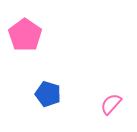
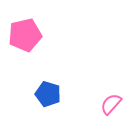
pink pentagon: rotated 24 degrees clockwise
